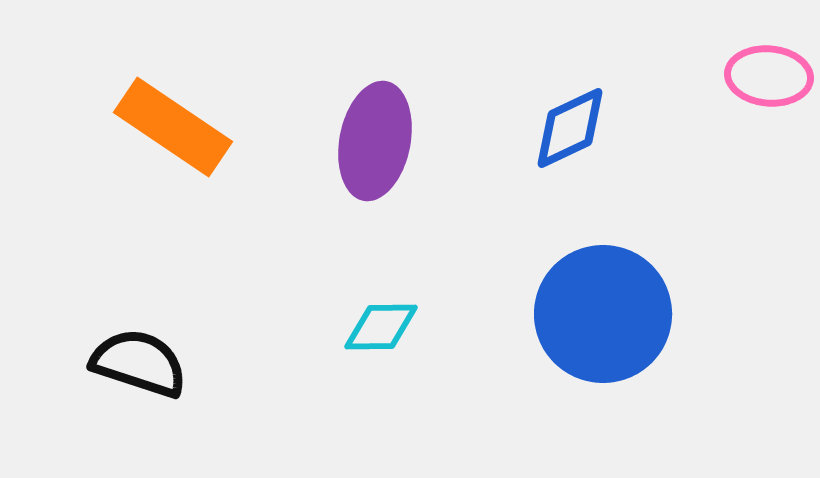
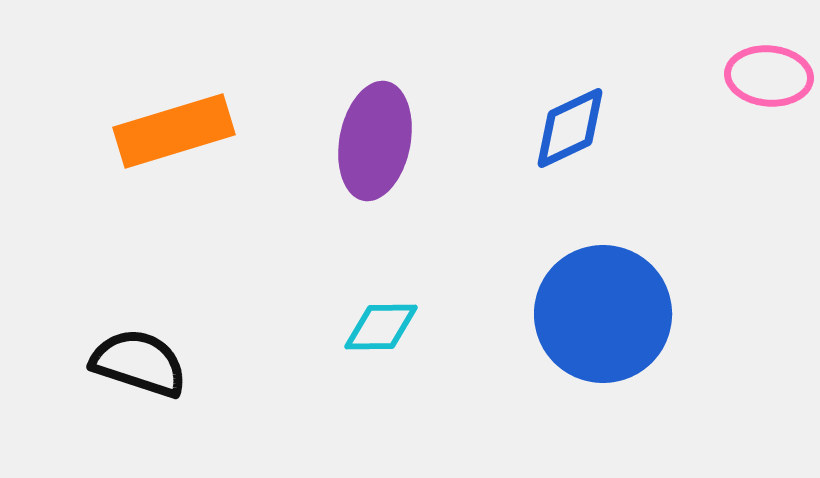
orange rectangle: moved 1 px right, 4 px down; rotated 51 degrees counterclockwise
